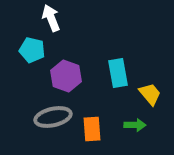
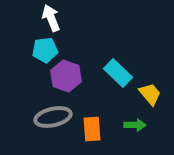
cyan pentagon: moved 13 px right; rotated 20 degrees counterclockwise
cyan rectangle: rotated 36 degrees counterclockwise
